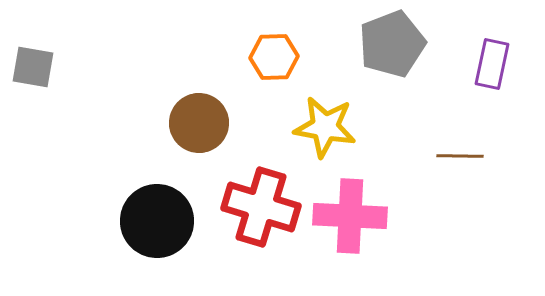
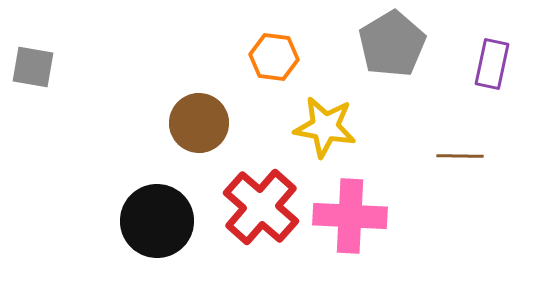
gray pentagon: rotated 10 degrees counterclockwise
orange hexagon: rotated 9 degrees clockwise
red cross: rotated 24 degrees clockwise
